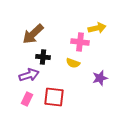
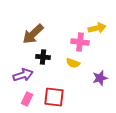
purple arrow: moved 6 px left
